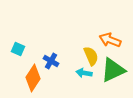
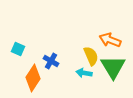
green triangle: moved 3 px up; rotated 36 degrees counterclockwise
